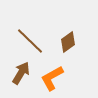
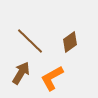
brown diamond: moved 2 px right
